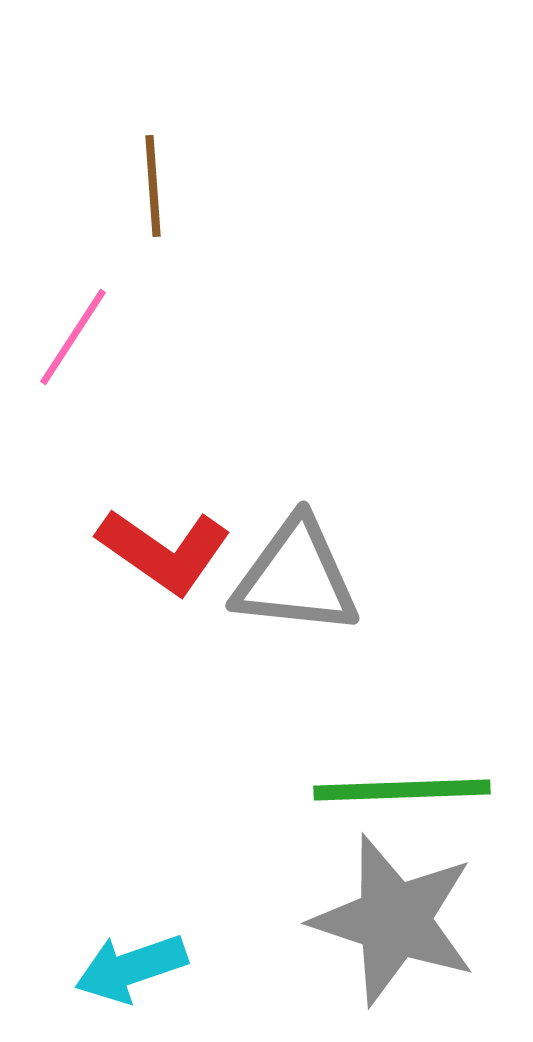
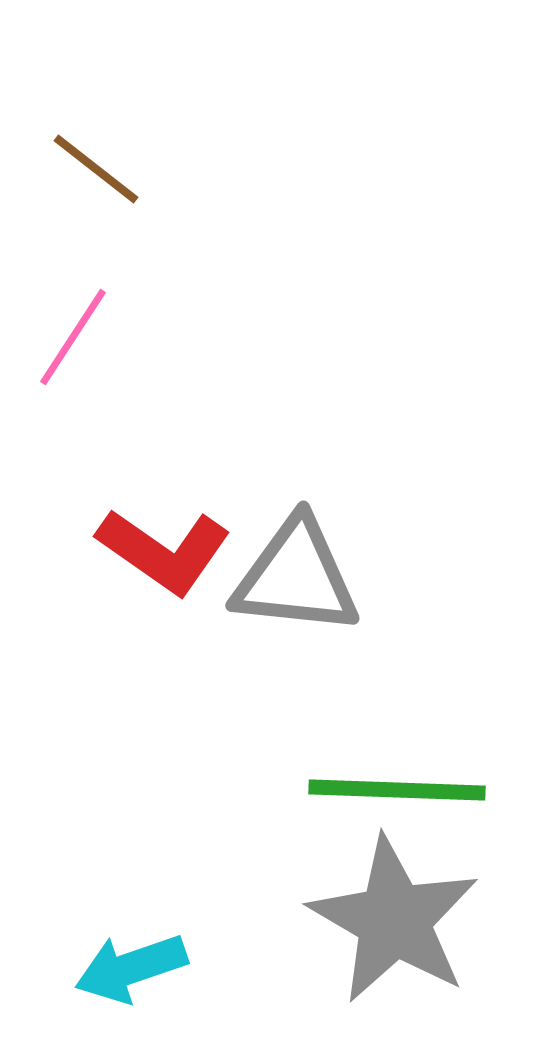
brown line: moved 57 px left, 17 px up; rotated 48 degrees counterclockwise
green line: moved 5 px left; rotated 4 degrees clockwise
gray star: rotated 12 degrees clockwise
